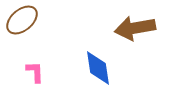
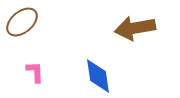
brown ellipse: moved 2 px down
blue diamond: moved 8 px down
